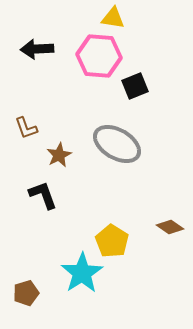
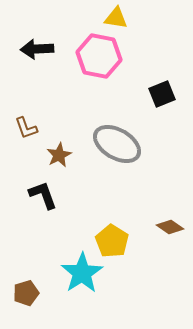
yellow triangle: moved 3 px right
pink hexagon: rotated 6 degrees clockwise
black square: moved 27 px right, 8 px down
